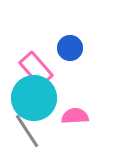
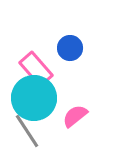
pink semicircle: rotated 36 degrees counterclockwise
